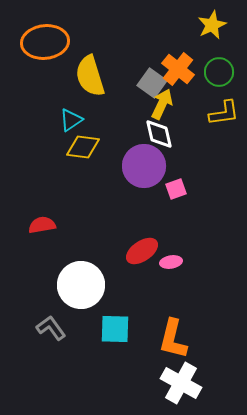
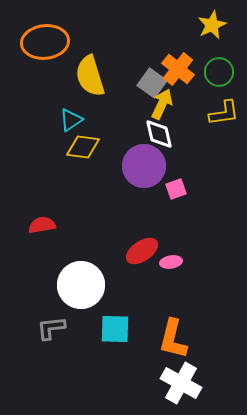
gray L-shape: rotated 60 degrees counterclockwise
